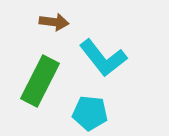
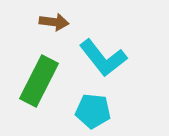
green rectangle: moved 1 px left
cyan pentagon: moved 3 px right, 2 px up
